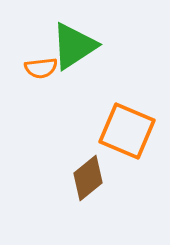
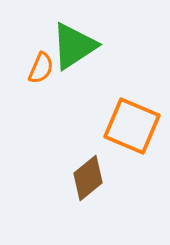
orange semicircle: rotated 60 degrees counterclockwise
orange square: moved 5 px right, 5 px up
